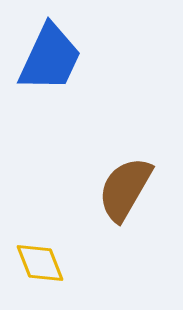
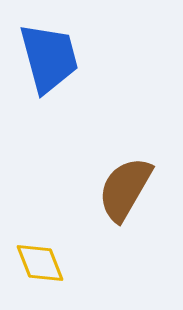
blue trapezoid: moved 1 px left; rotated 40 degrees counterclockwise
